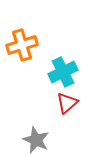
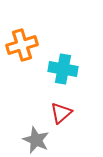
cyan cross: moved 3 px up; rotated 36 degrees clockwise
red triangle: moved 6 px left, 10 px down
